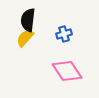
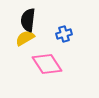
yellow semicircle: rotated 18 degrees clockwise
pink diamond: moved 20 px left, 7 px up
